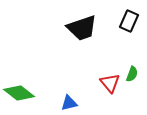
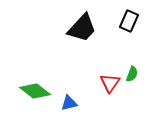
black trapezoid: rotated 28 degrees counterclockwise
red triangle: rotated 15 degrees clockwise
green diamond: moved 16 px right, 2 px up
